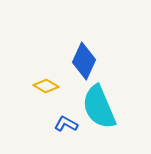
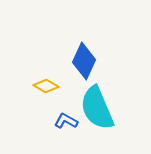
cyan semicircle: moved 2 px left, 1 px down
blue L-shape: moved 3 px up
